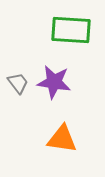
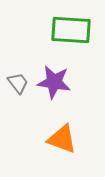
orange triangle: rotated 12 degrees clockwise
